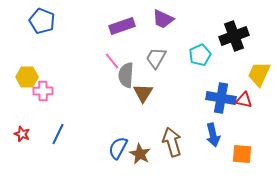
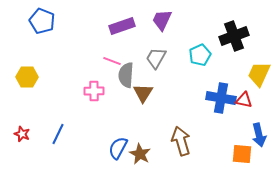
purple trapezoid: moved 1 px left, 1 px down; rotated 90 degrees clockwise
pink line: rotated 30 degrees counterclockwise
pink cross: moved 51 px right
blue arrow: moved 46 px right
brown arrow: moved 9 px right, 1 px up
